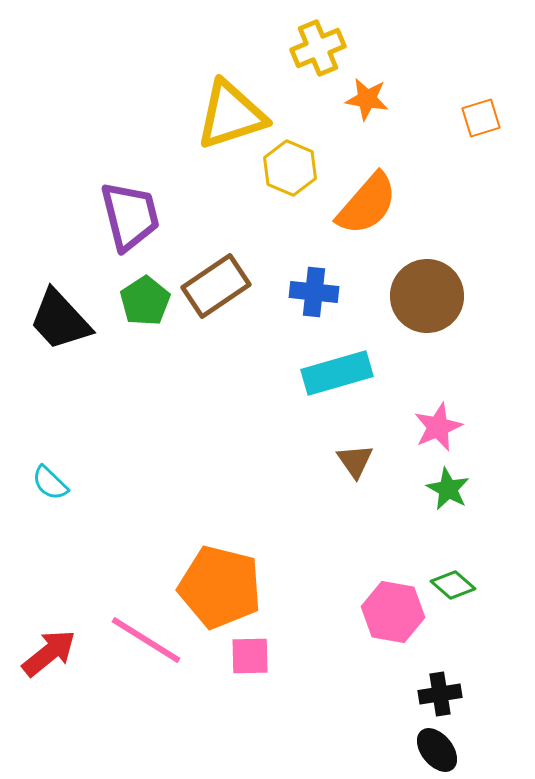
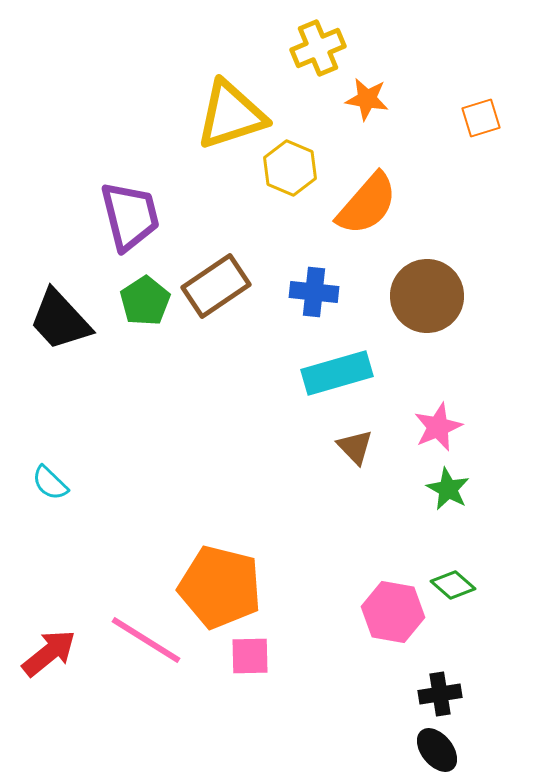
brown triangle: moved 14 px up; rotated 9 degrees counterclockwise
